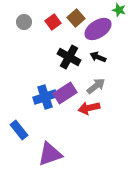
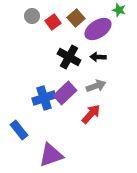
gray circle: moved 8 px right, 6 px up
black arrow: rotated 21 degrees counterclockwise
gray arrow: rotated 18 degrees clockwise
purple rectangle: rotated 10 degrees counterclockwise
blue cross: moved 1 px left, 1 px down
red arrow: moved 2 px right, 6 px down; rotated 145 degrees clockwise
purple triangle: moved 1 px right, 1 px down
